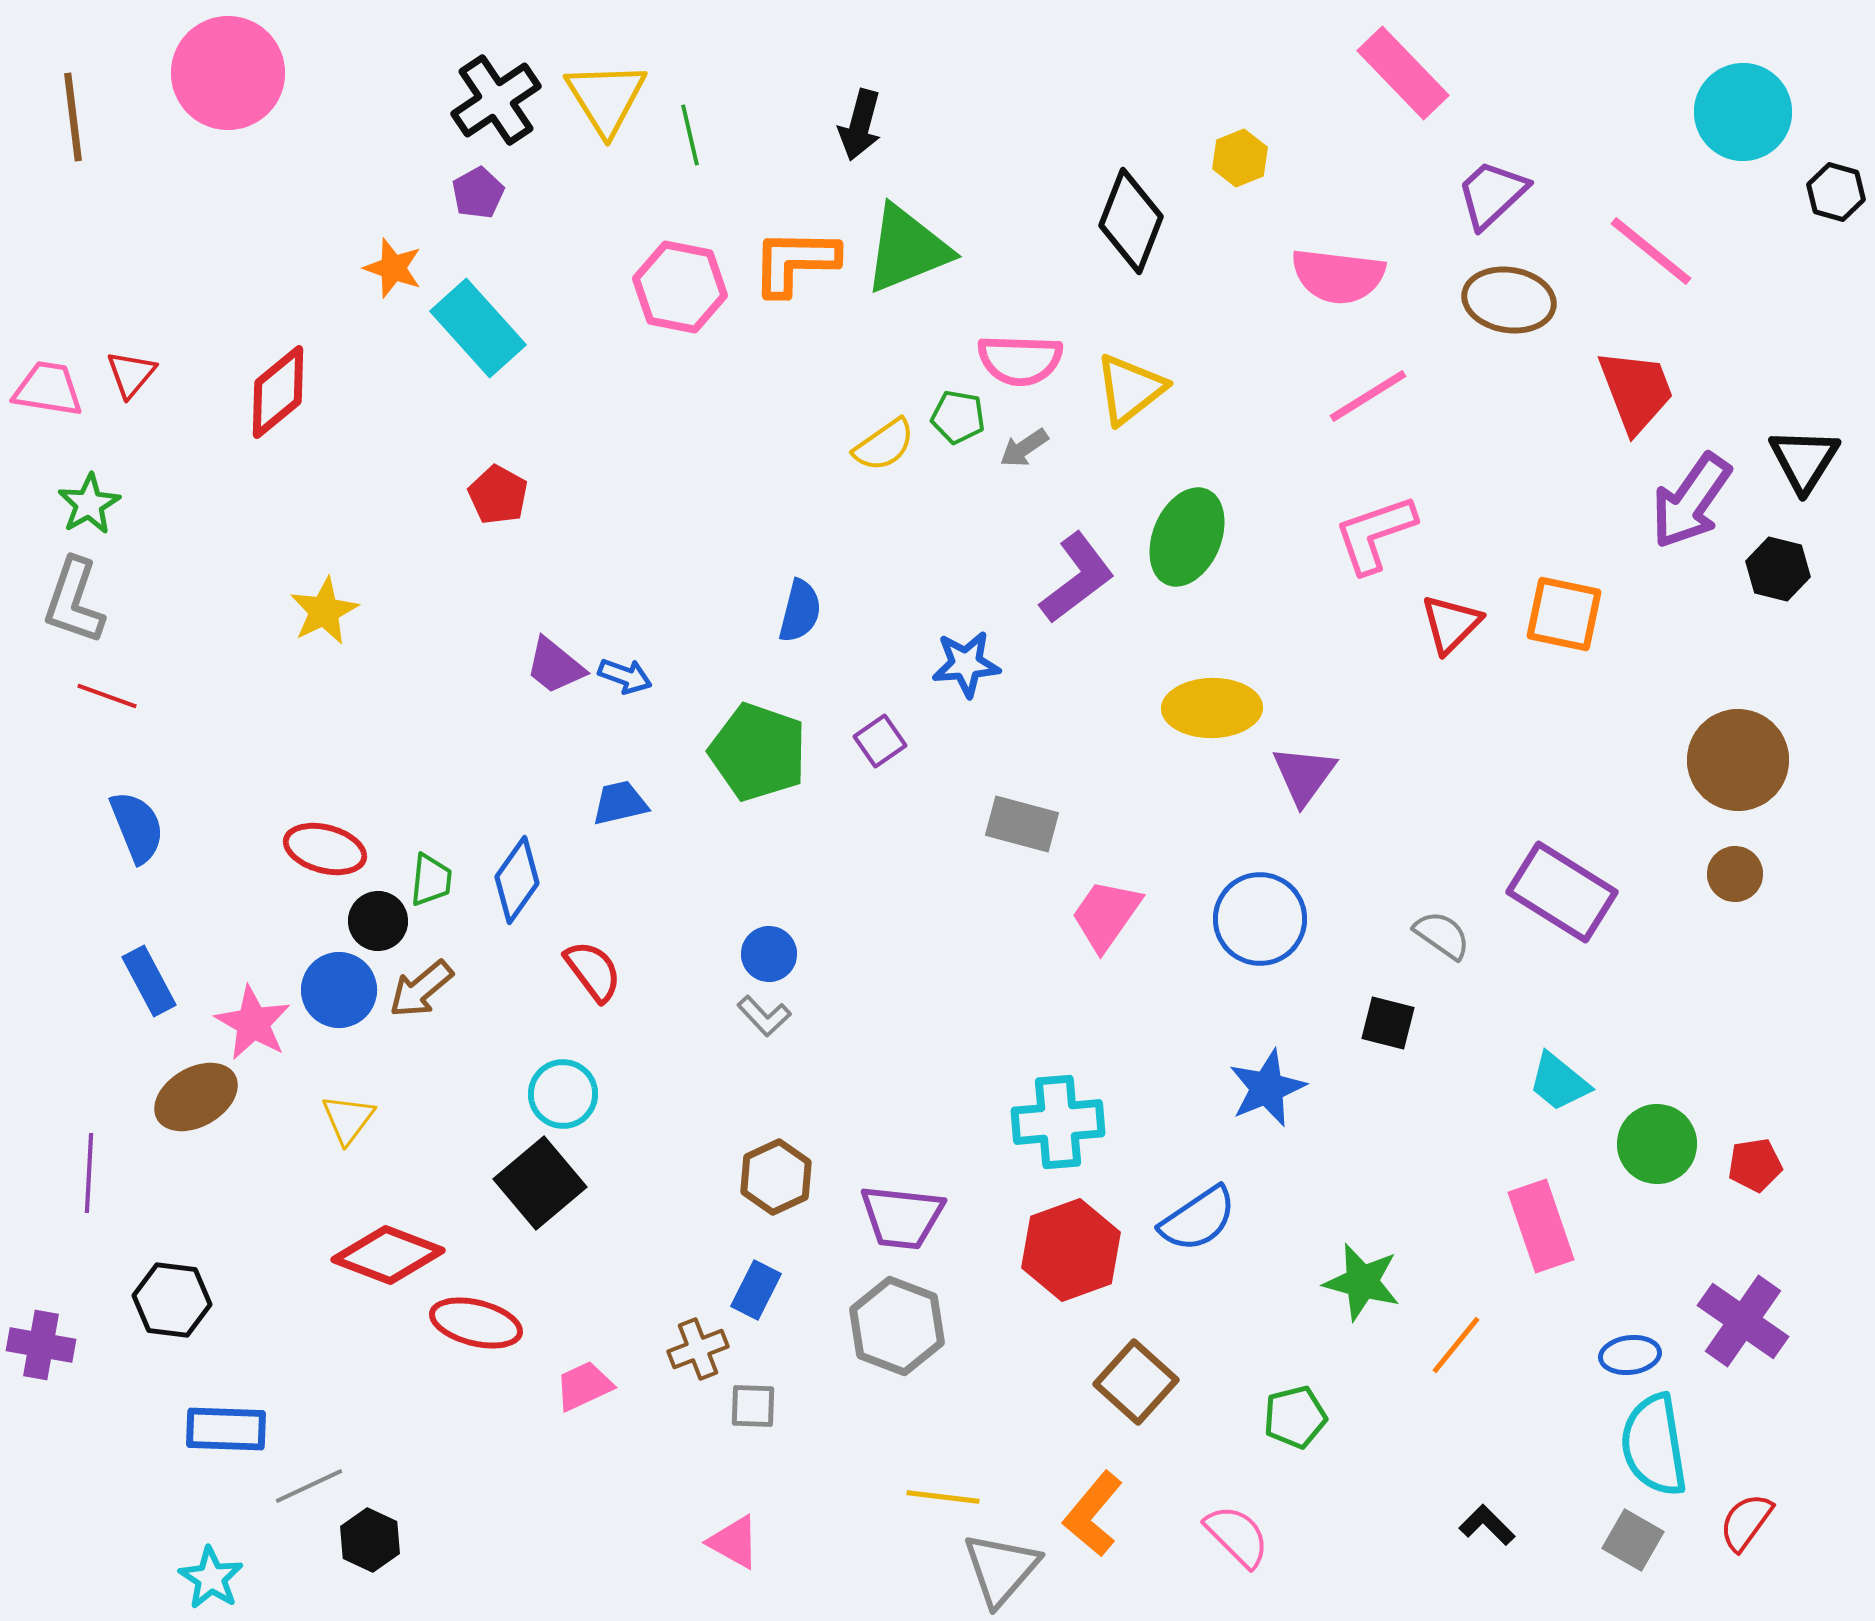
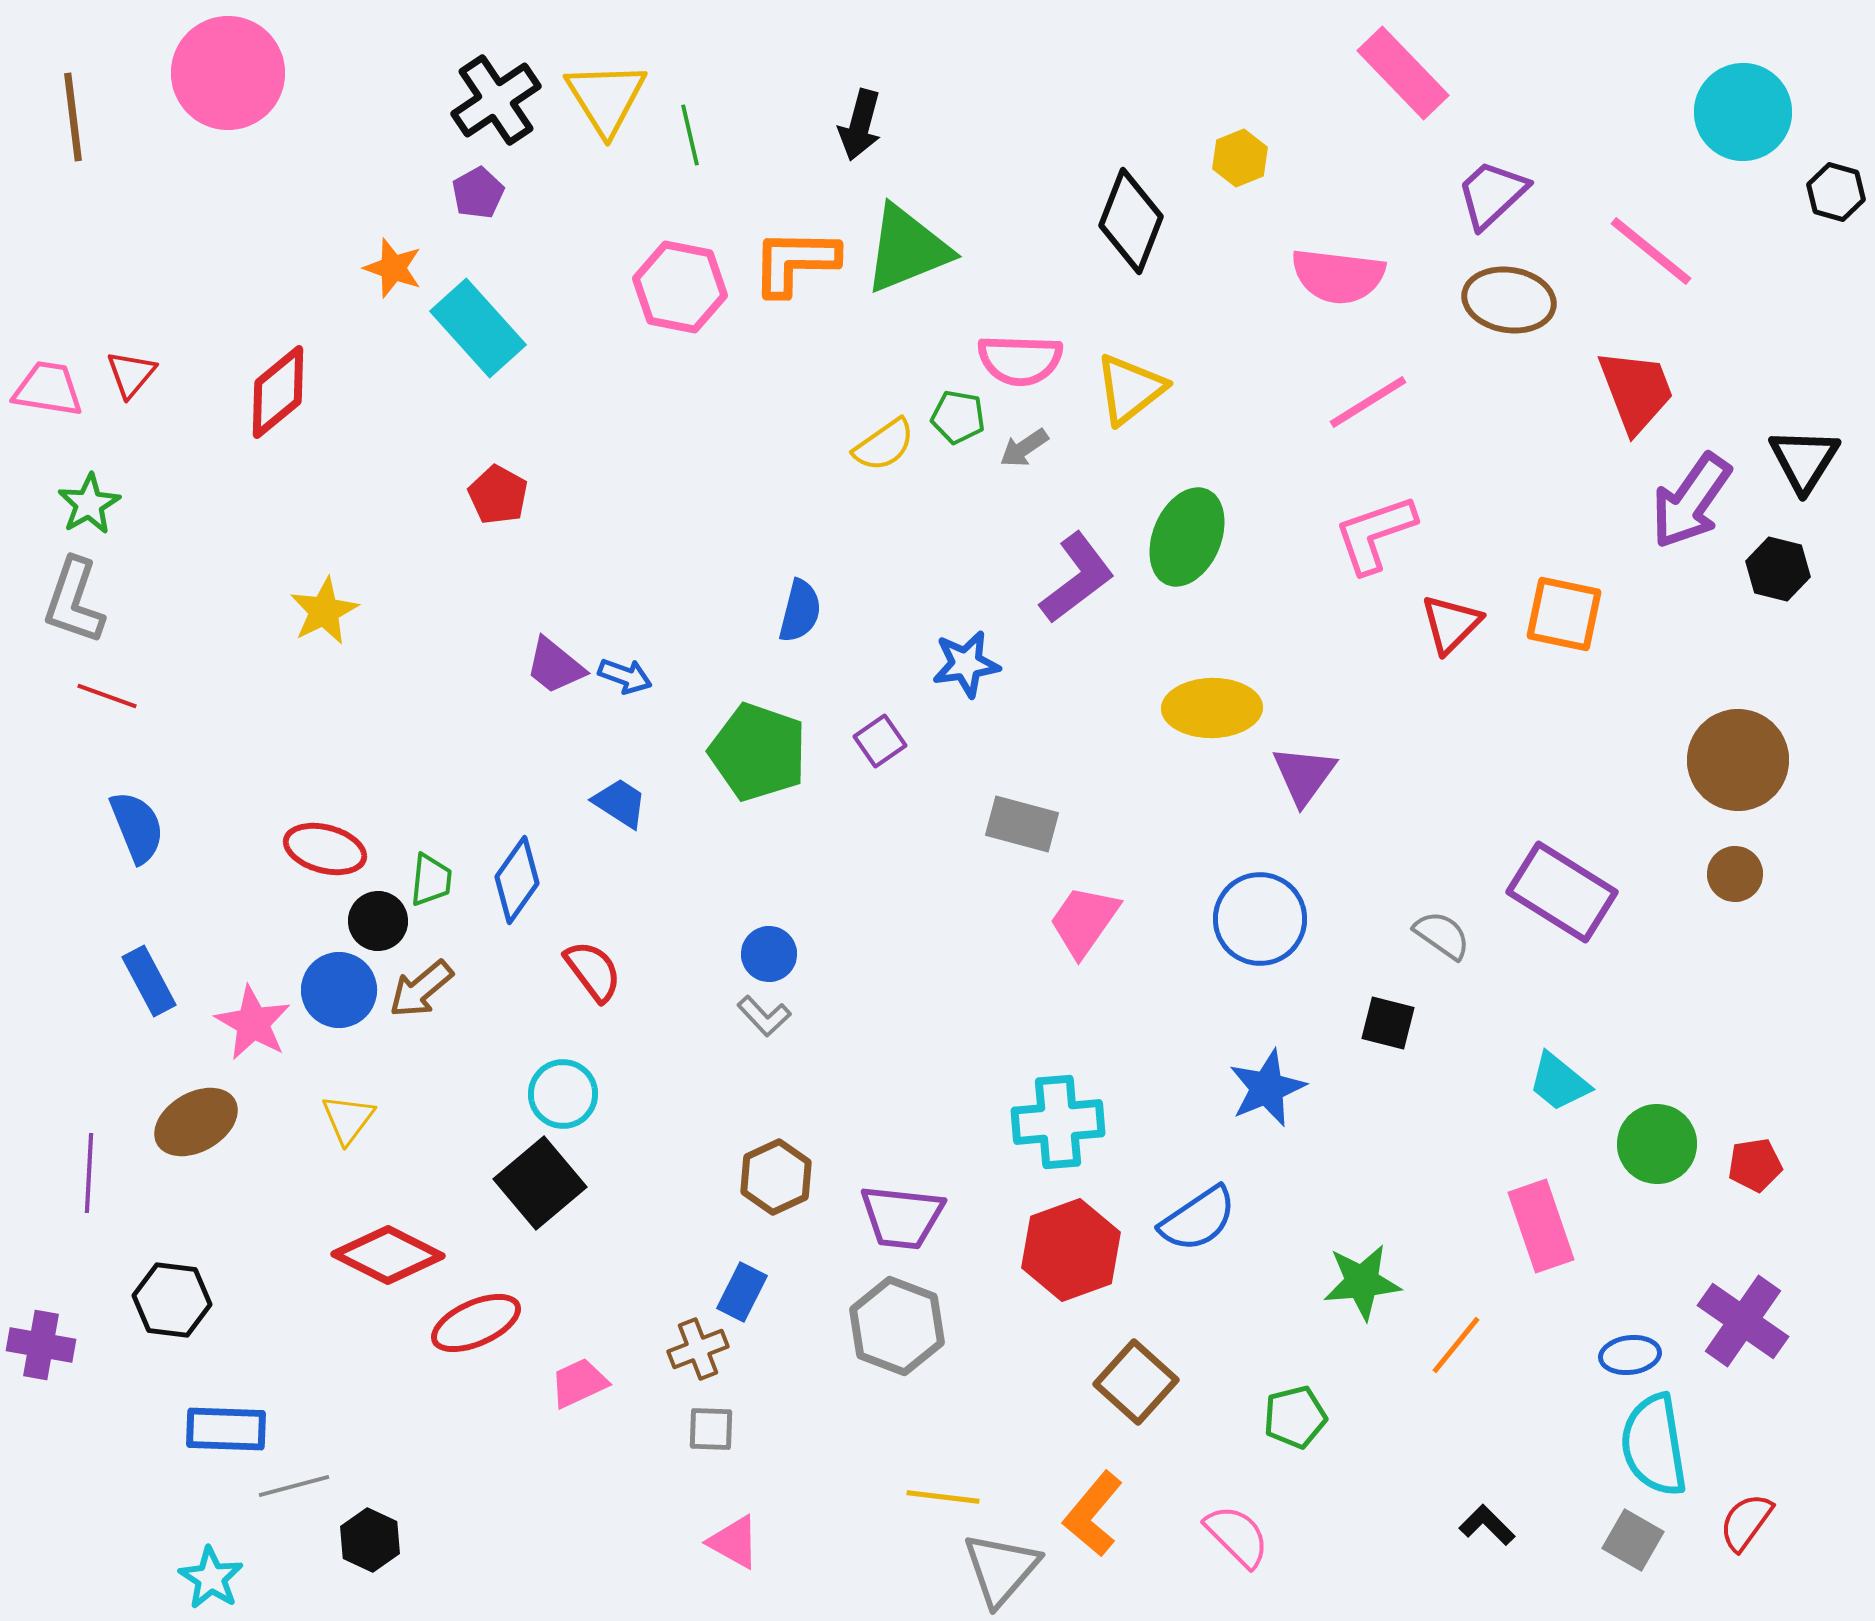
pink line at (1368, 396): moved 6 px down
blue star at (966, 664): rotated 4 degrees counterclockwise
blue trapezoid at (620, 803): rotated 46 degrees clockwise
pink trapezoid at (1106, 915): moved 22 px left, 6 px down
brown ellipse at (196, 1097): moved 25 px down
red diamond at (388, 1255): rotated 6 degrees clockwise
green star at (1362, 1282): rotated 20 degrees counterclockwise
blue rectangle at (756, 1290): moved 14 px left, 2 px down
red ellipse at (476, 1323): rotated 38 degrees counterclockwise
pink trapezoid at (584, 1386): moved 5 px left, 3 px up
gray square at (753, 1406): moved 42 px left, 23 px down
gray line at (309, 1486): moved 15 px left; rotated 10 degrees clockwise
